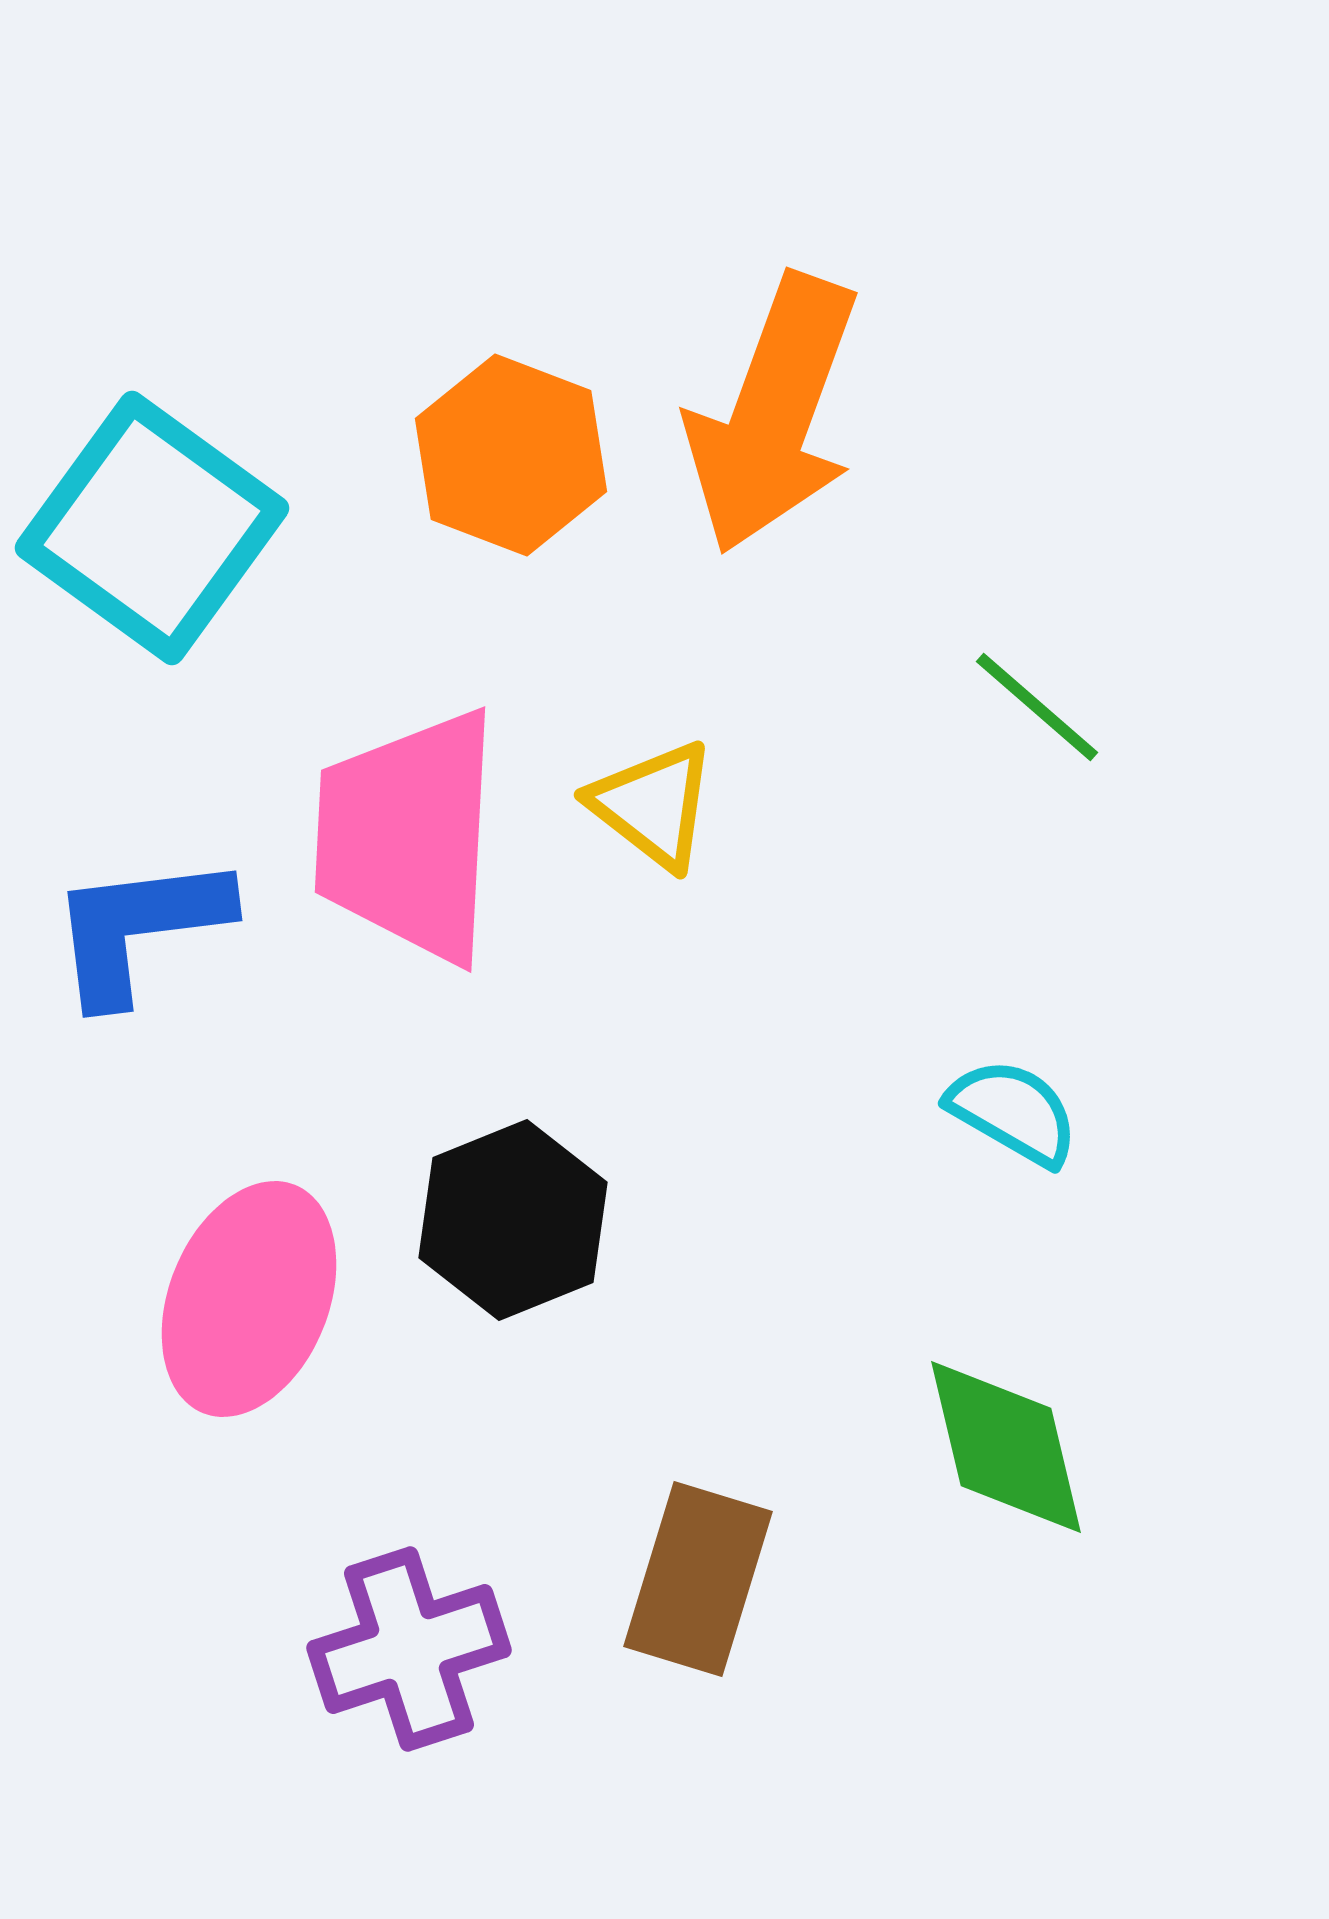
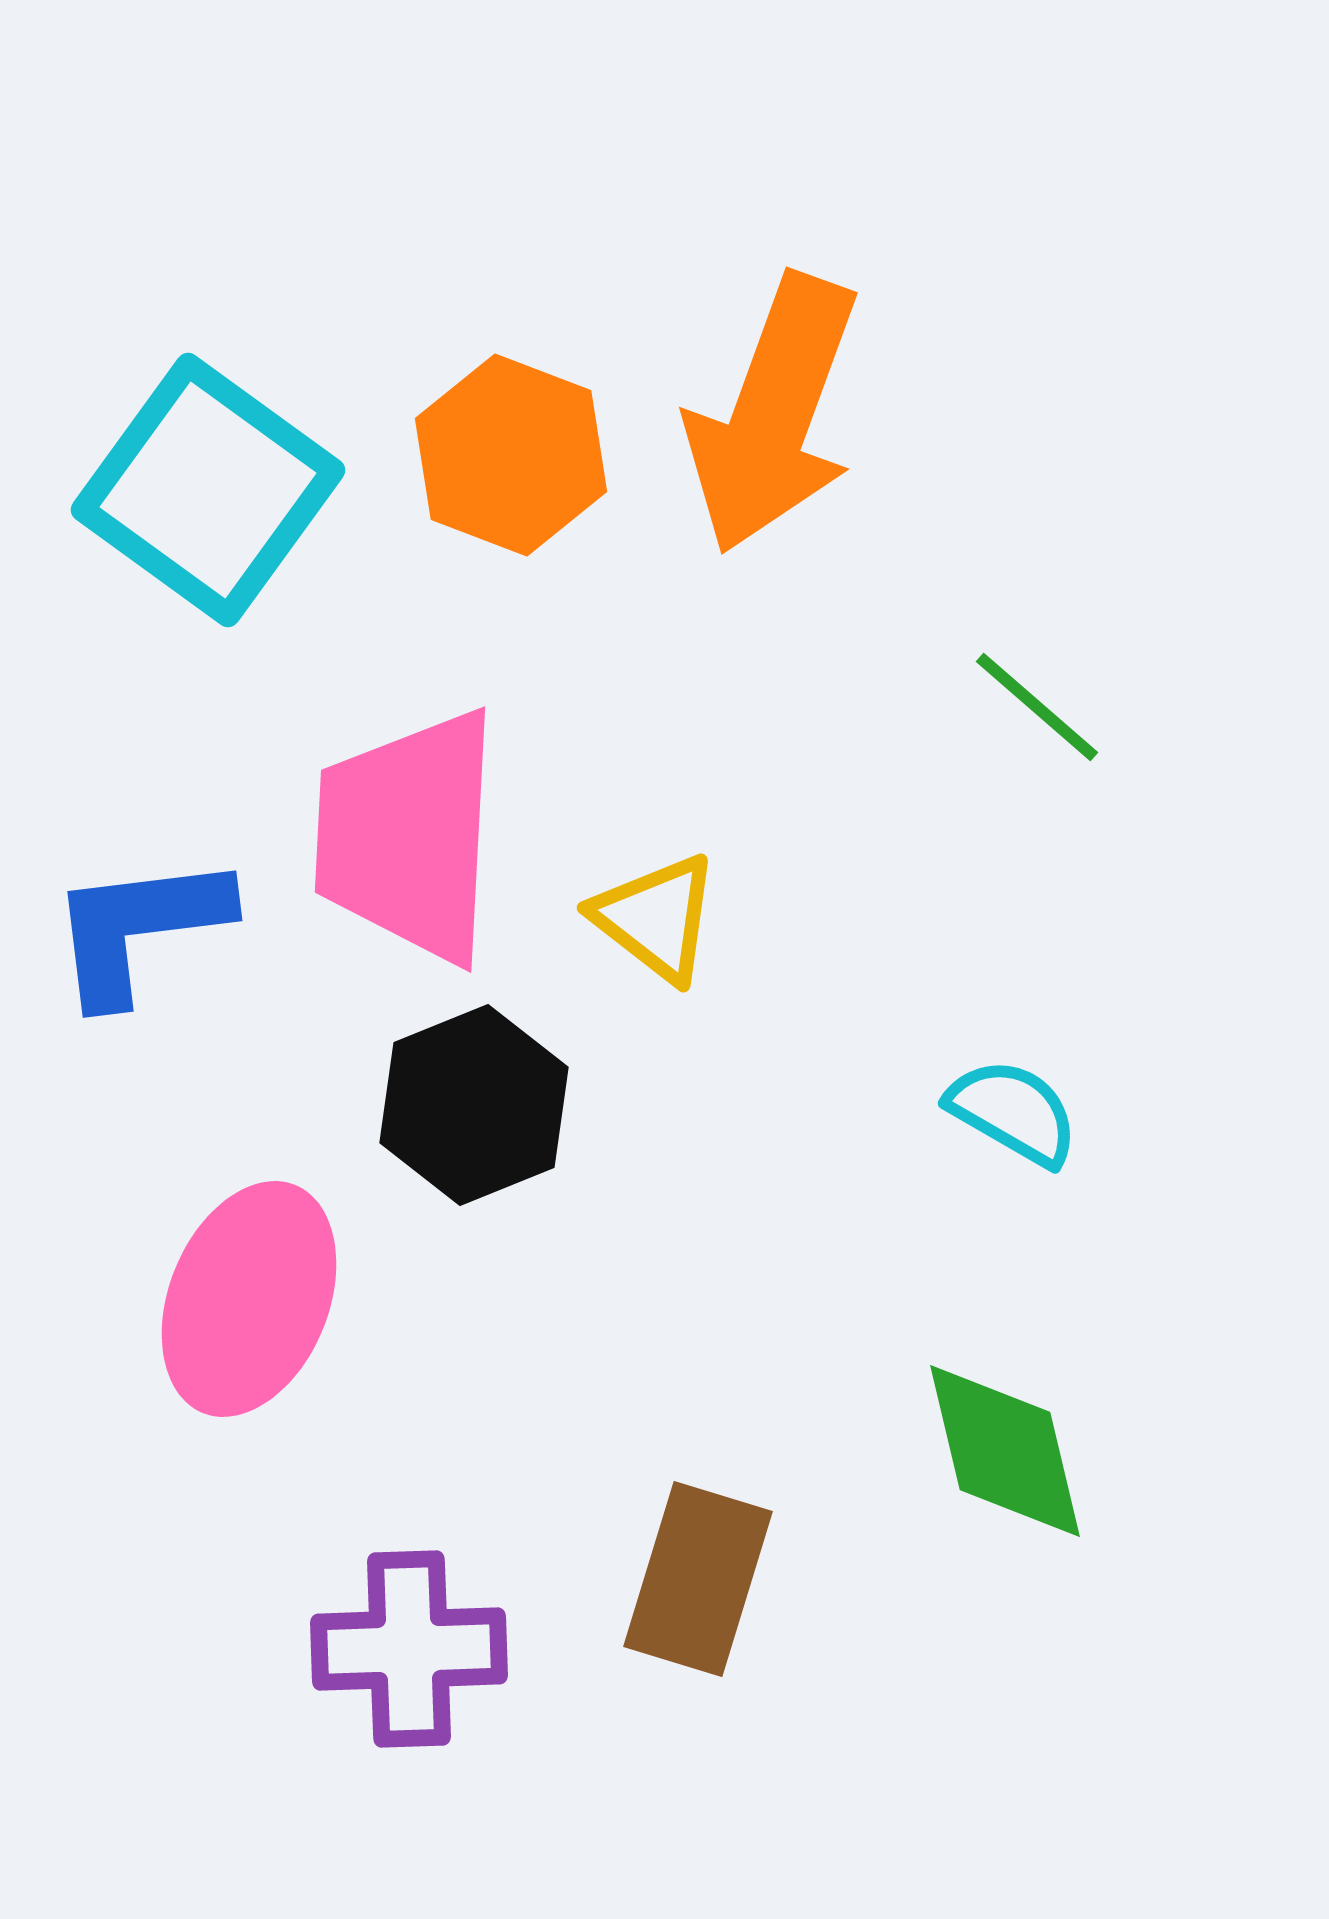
cyan square: moved 56 px right, 38 px up
yellow triangle: moved 3 px right, 113 px down
black hexagon: moved 39 px left, 115 px up
green diamond: moved 1 px left, 4 px down
purple cross: rotated 16 degrees clockwise
